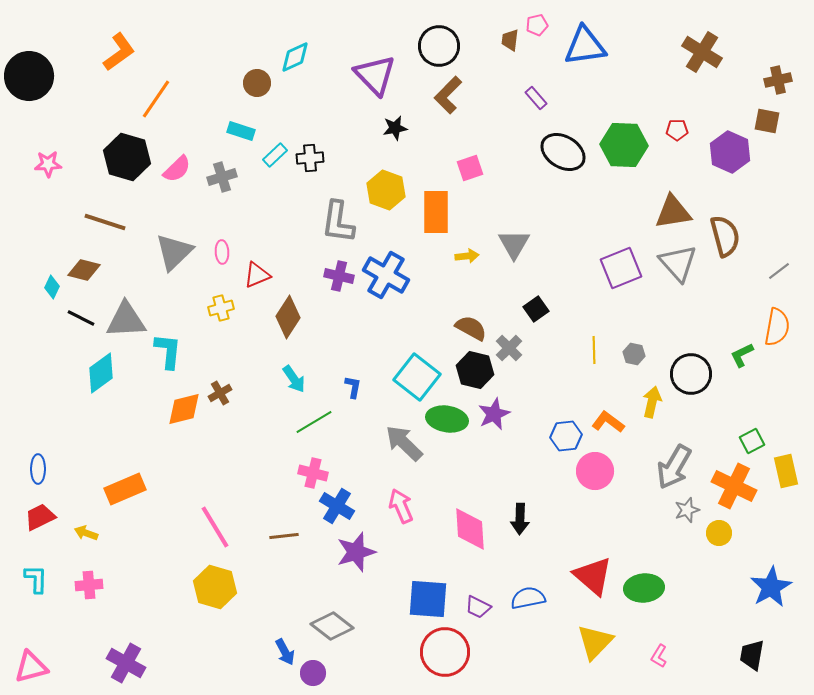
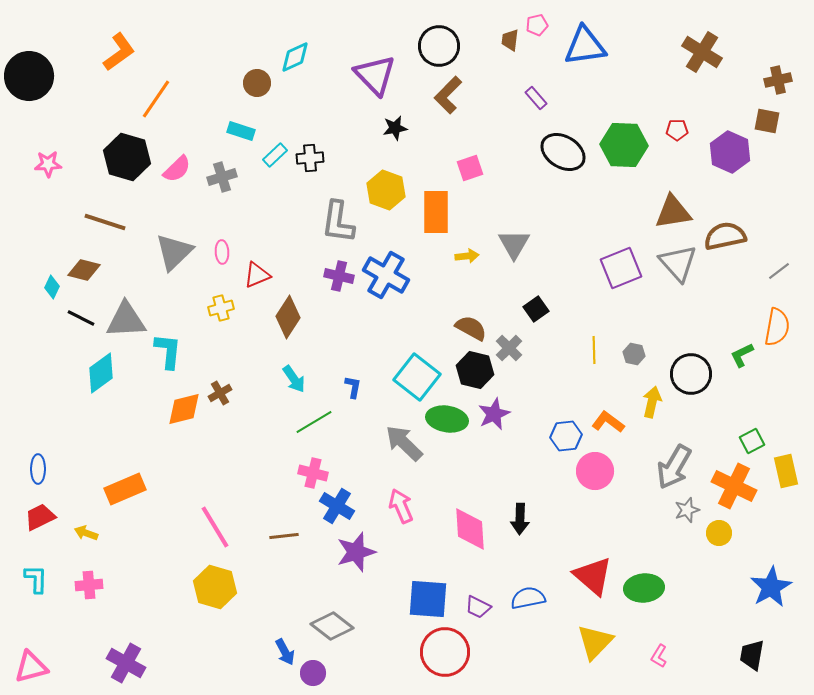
brown semicircle at (725, 236): rotated 87 degrees counterclockwise
